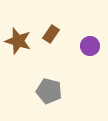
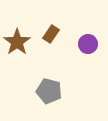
brown star: moved 1 px left, 1 px down; rotated 20 degrees clockwise
purple circle: moved 2 px left, 2 px up
